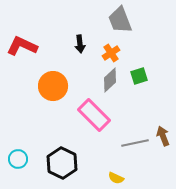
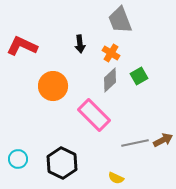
orange cross: rotated 24 degrees counterclockwise
green square: rotated 12 degrees counterclockwise
brown arrow: moved 4 px down; rotated 84 degrees clockwise
